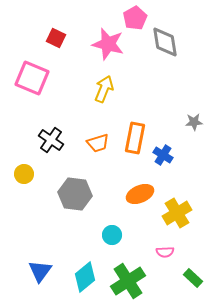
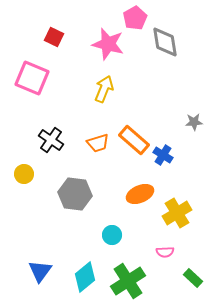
red square: moved 2 px left, 1 px up
orange rectangle: moved 1 px left, 2 px down; rotated 60 degrees counterclockwise
